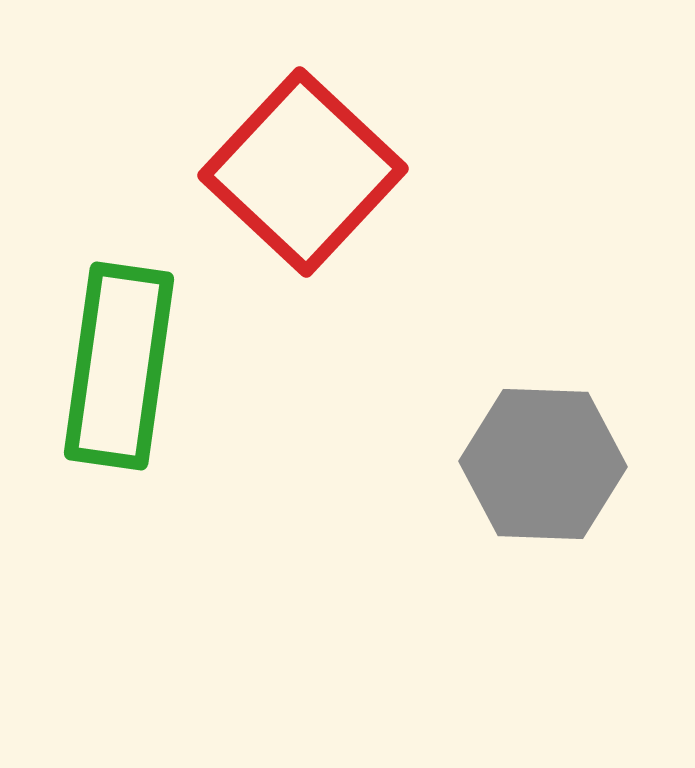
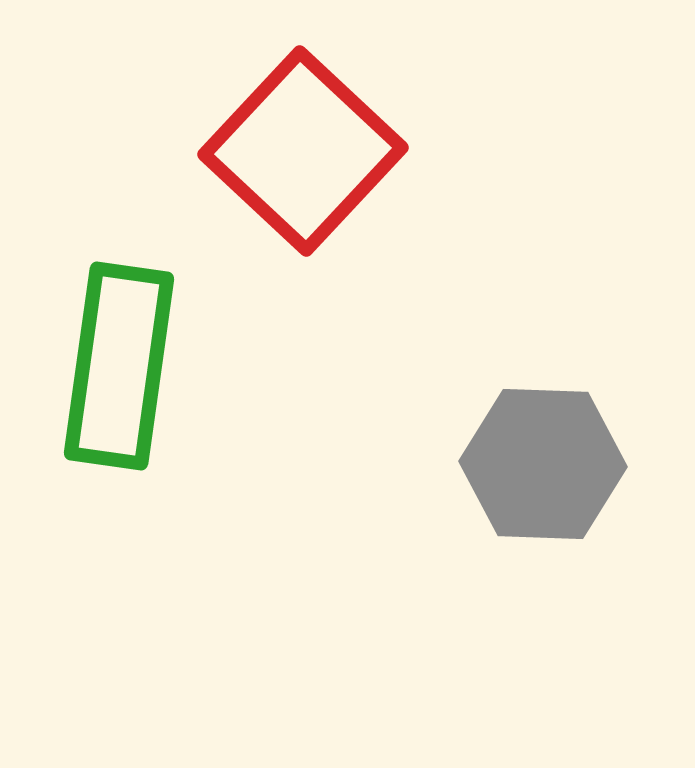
red square: moved 21 px up
